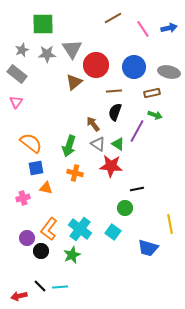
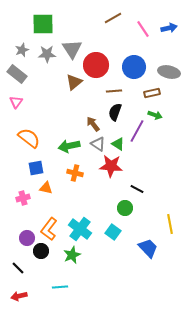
orange semicircle at (31, 143): moved 2 px left, 5 px up
green arrow at (69, 146): rotated 60 degrees clockwise
black line at (137, 189): rotated 40 degrees clockwise
blue trapezoid at (148, 248): rotated 150 degrees counterclockwise
black line at (40, 286): moved 22 px left, 18 px up
